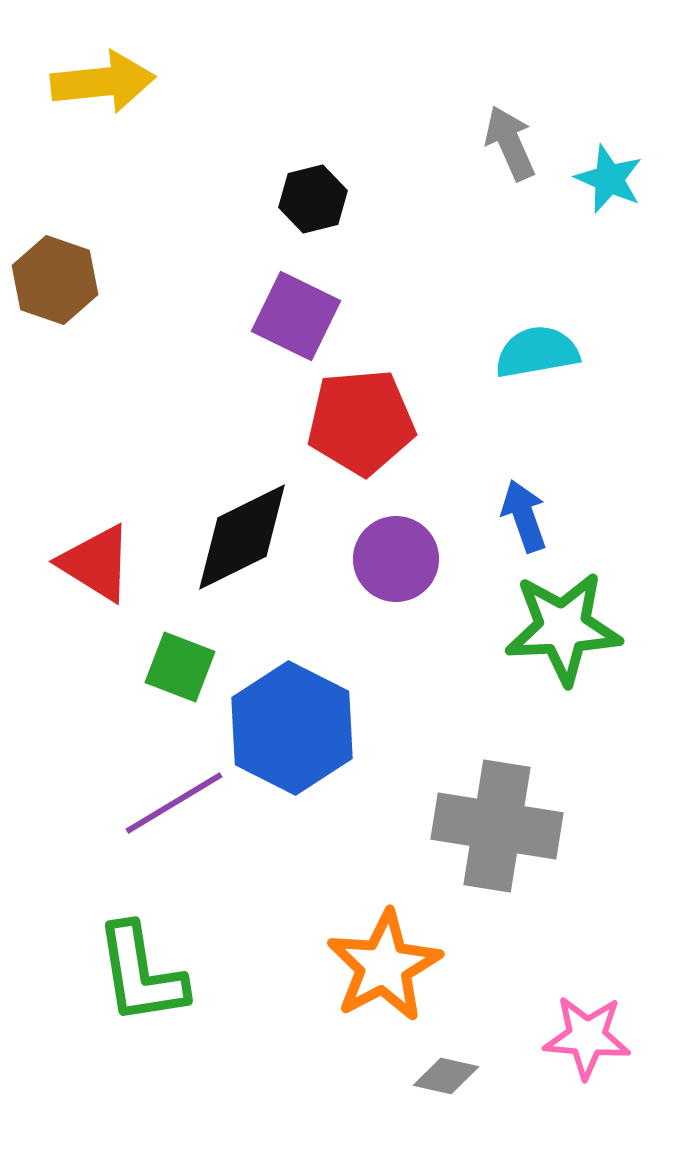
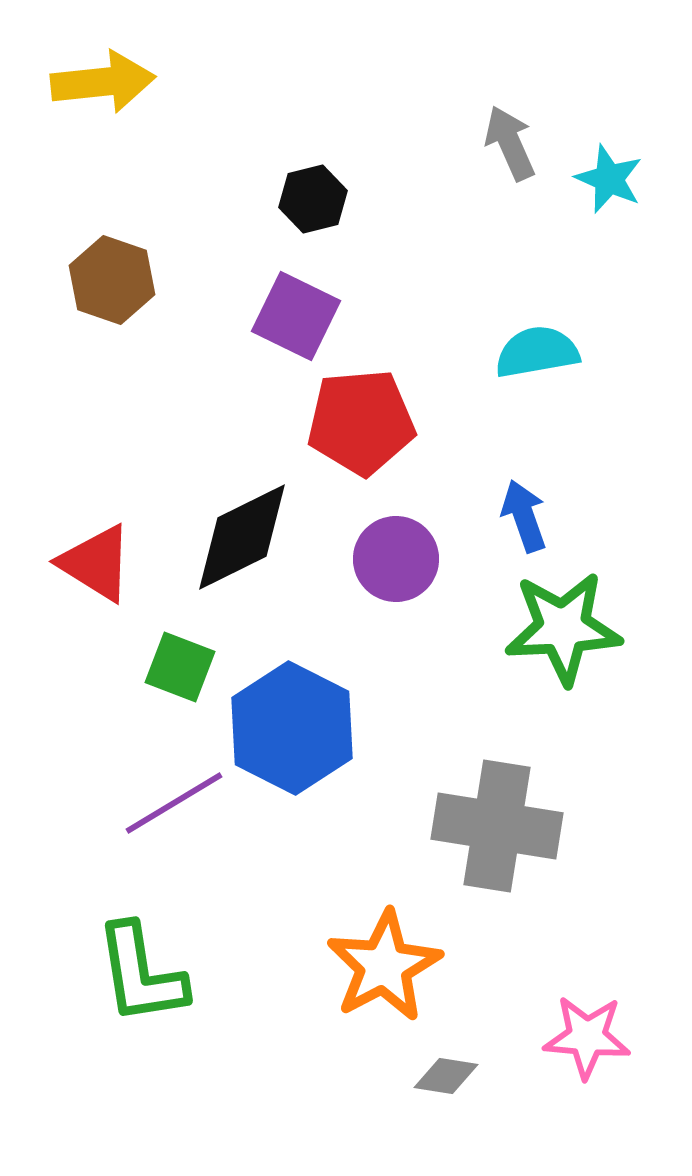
brown hexagon: moved 57 px right
gray diamond: rotated 4 degrees counterclockwise
